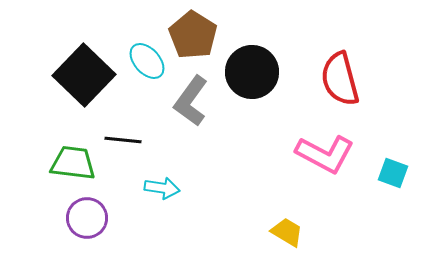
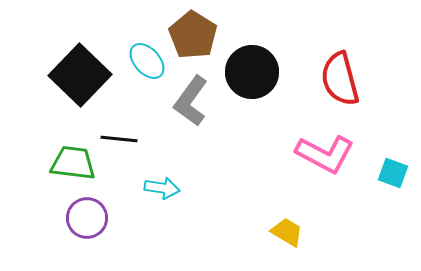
black square: moved 4 px left
black line: moved 4 px left, 1 px up
